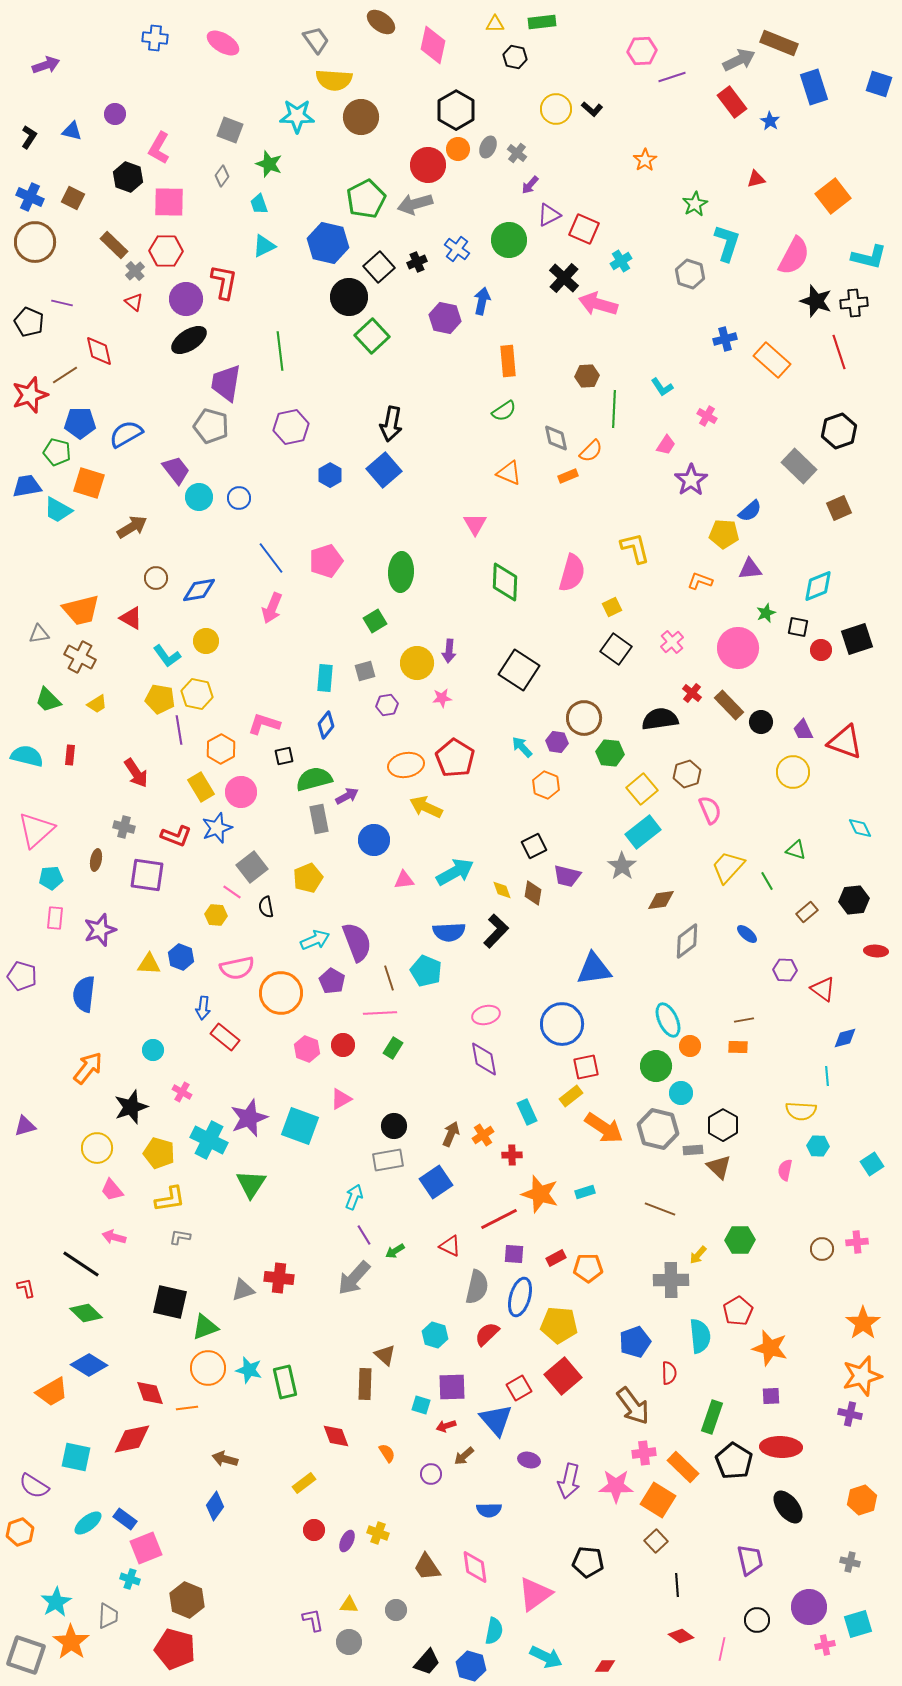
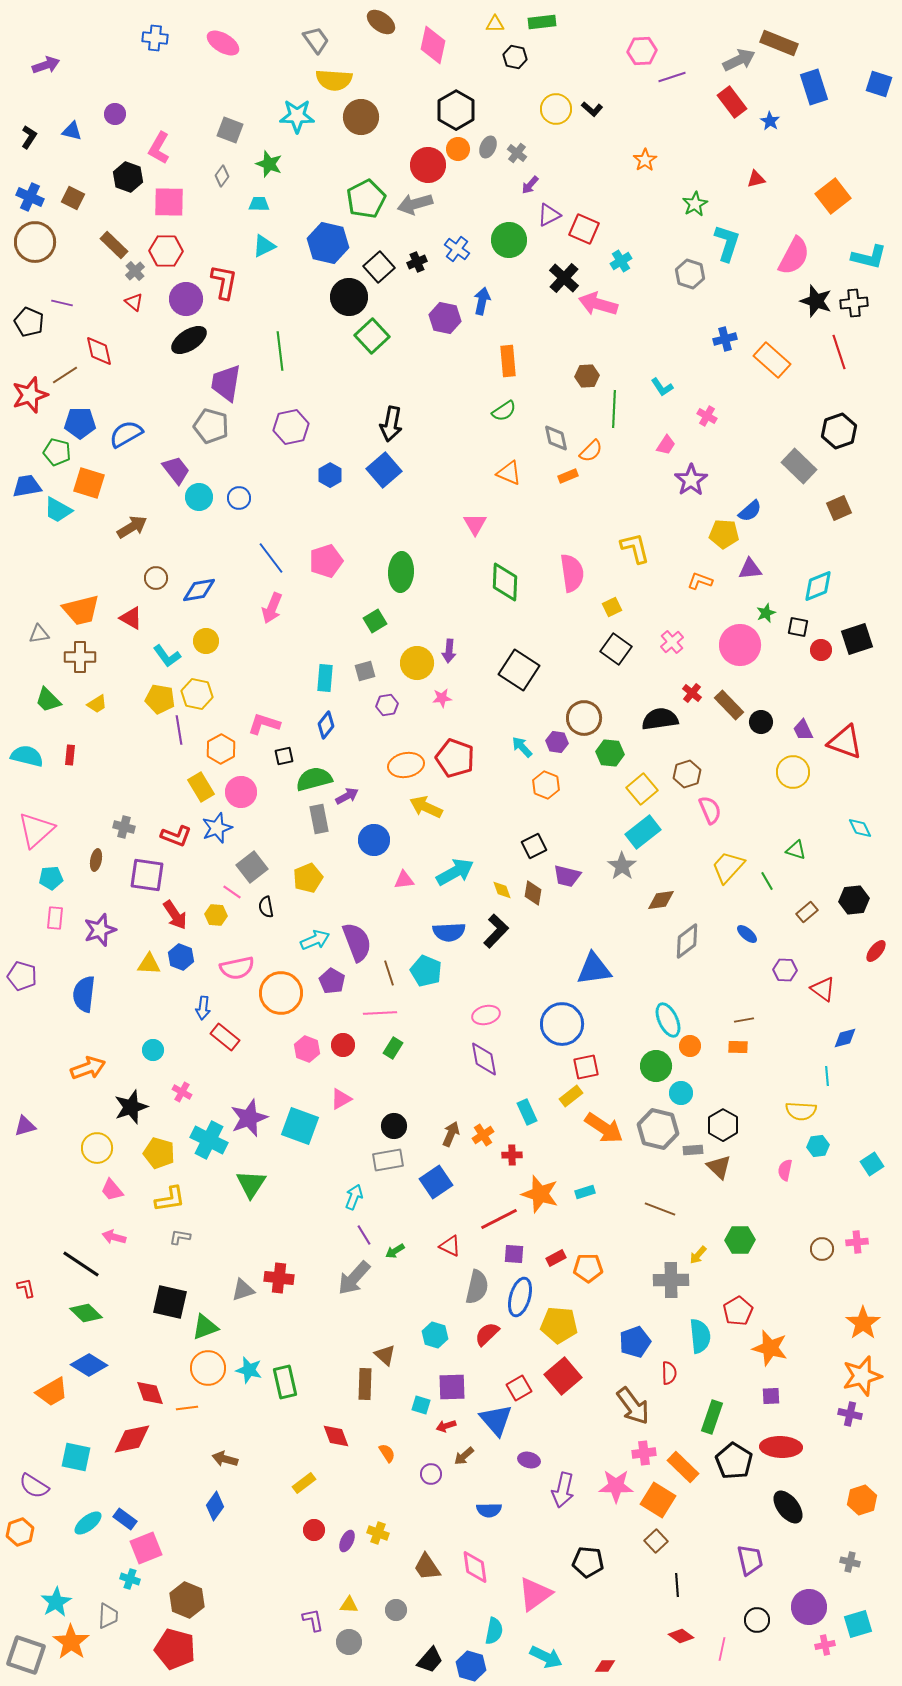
cyan trapezoid at (259, 204): rotated 110 degrees clockwise
pink semicircle at (572, 573): rotated 24 degrees counterclockwise
pink circle at (738, 648): moved 2 px right, 3 px up
brown cross at (80, 657): rotated 28 degrees counterclockwise
red pentagon at (455, 758): rotated 12 degrees counterclockwise
red arrow at (136, 773): moved 39 px right, 142 px down
red ellipse at (876, 951): rotated 55 degrees counterclockwise
brown line at (389, 978): moved 5 px up
orange arrow at (88, 1068): rotated 32 degrees clockwise
cyan hexagon at (818, 1146): rotated 10 degrees counterclockwise
purple arrow at (569, 1481): moved 6 px left, 9 px down
black trapezoid at (427, 1662): moved 3 px right, 2 px up
